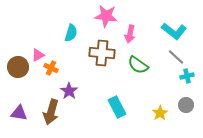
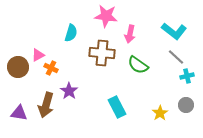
brown arrow: moved 5 px left, 7 px up
